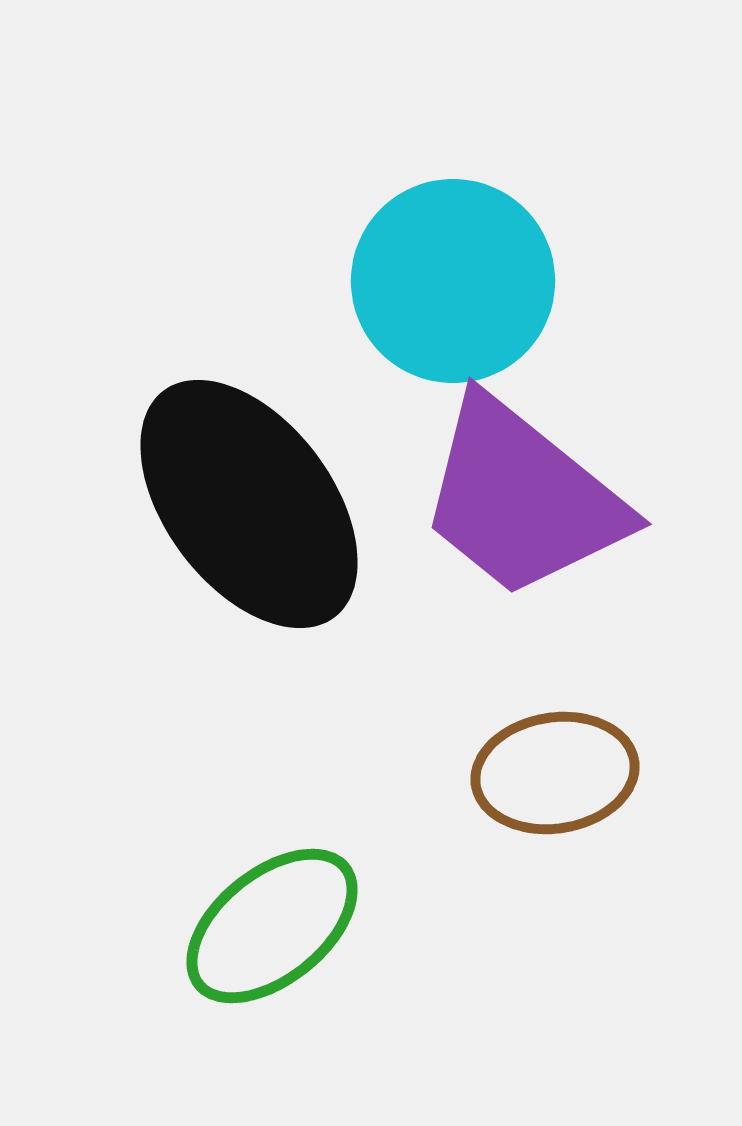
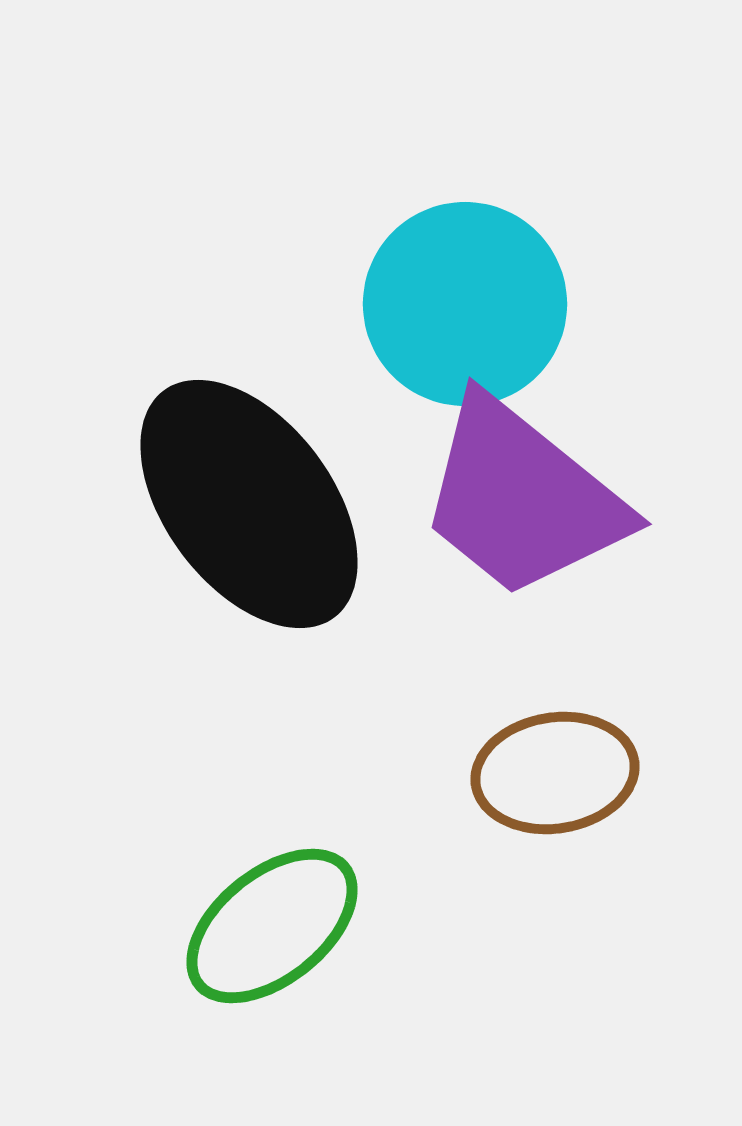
cyan circle: moved 12 px right, 23 px down
